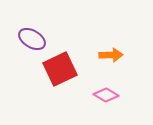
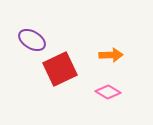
purple ellipse: moved 1 px down
pink diamond: moved 2 px right, 3 px up
